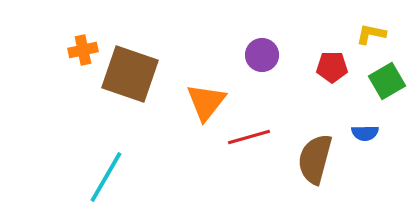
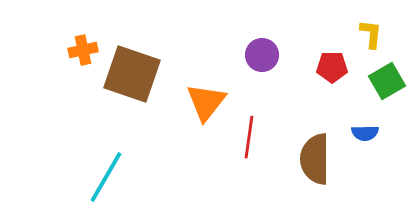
yellow L-shape: rotated 84 degrees clockwise
brown square: moved 2 px right
red line: rotated 66 degrees counterclockwise
brown semicircle: rotated 15 degrees counterclockwise
